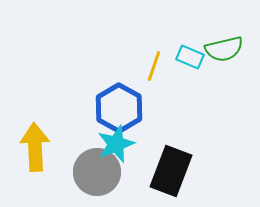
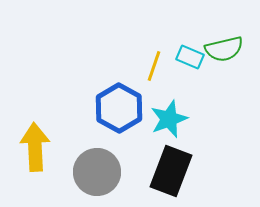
cyan star: moved 53 px right, 25 px up
